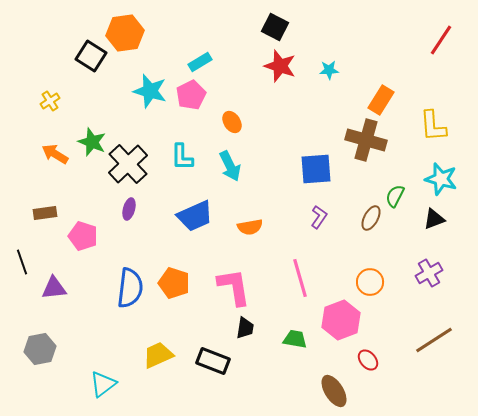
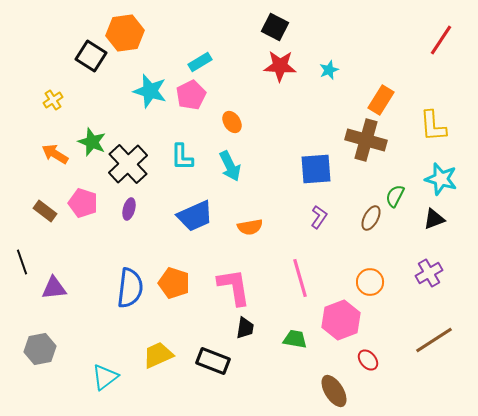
red star at (280, 66): rotated 16 degrees counterclockwise
cyan star at (329, 70): rotated 18 degrees counterclockwise
yellow cross at (50, 101): moved 3 px right, 1 px up
brown rectangle at (45, 213): moved 2 px up; rotated 45 degrees clockwise
pink pentagon at (83, 236): moved 33 px up
cyan triangle at (103, 384): moved 2 px right, 7 px up
